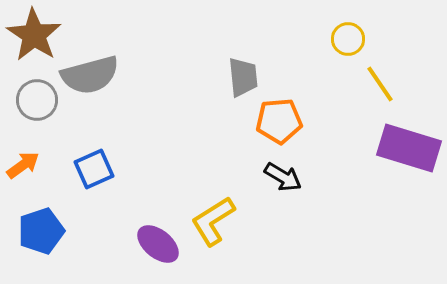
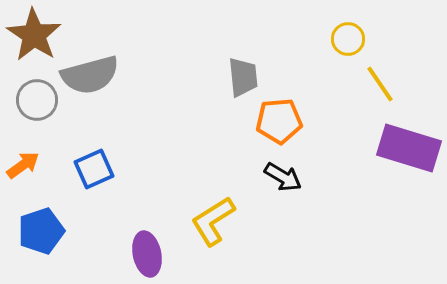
purple ellipse: moved 11 px left, 10 px down; rotated 39 degrees clockwise
